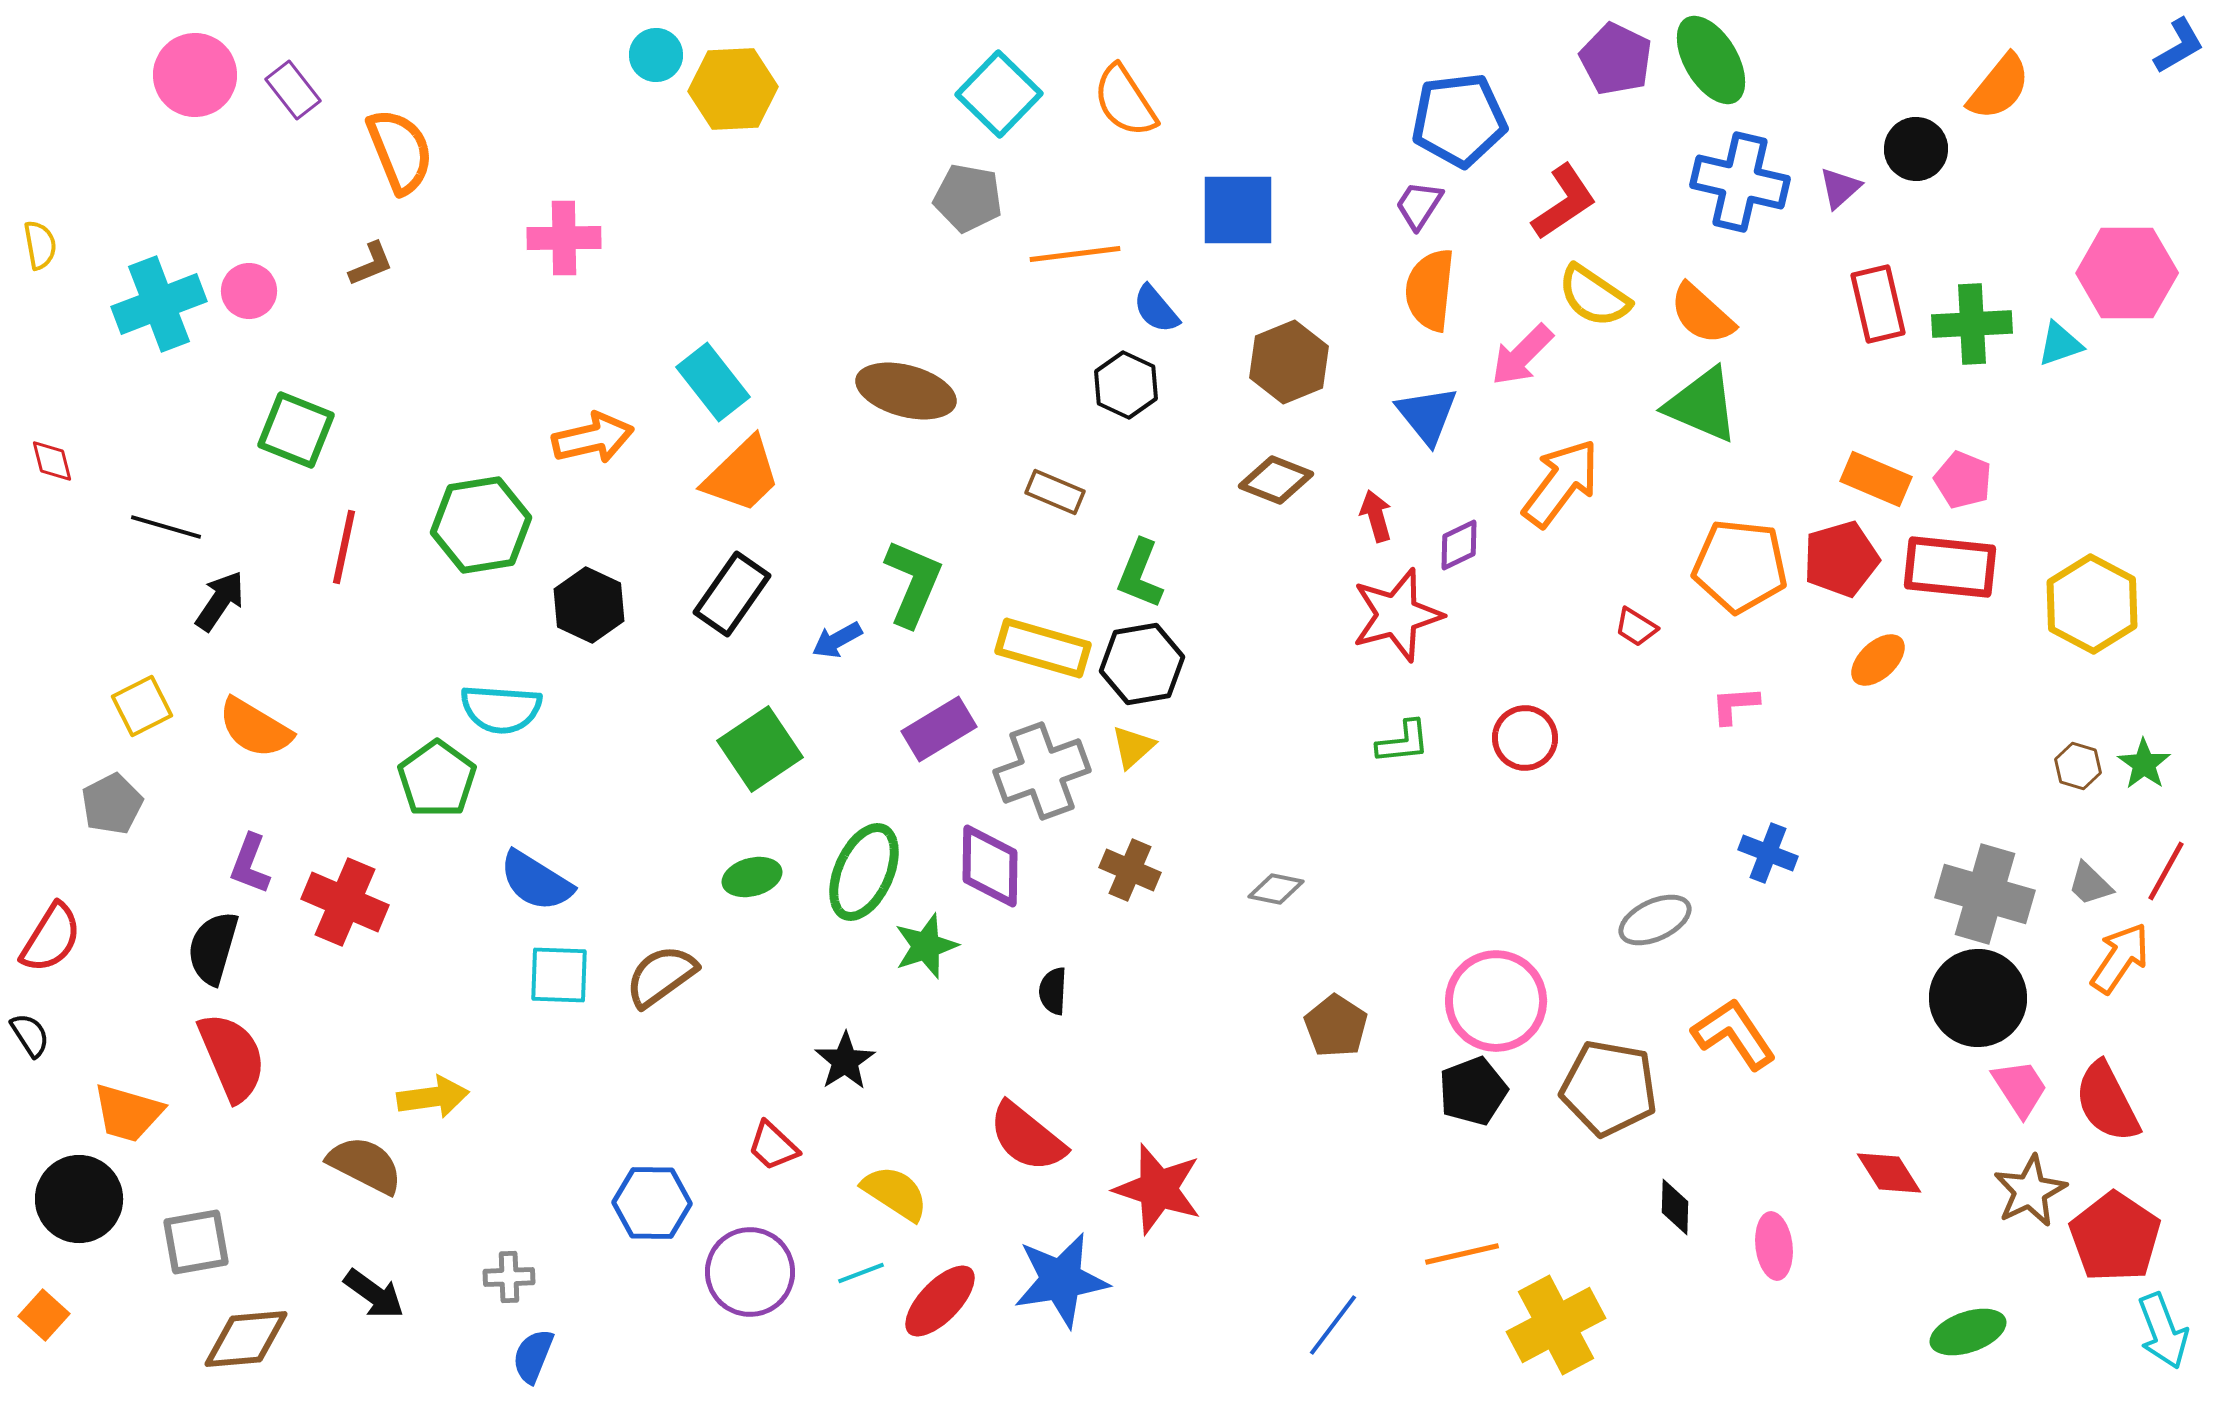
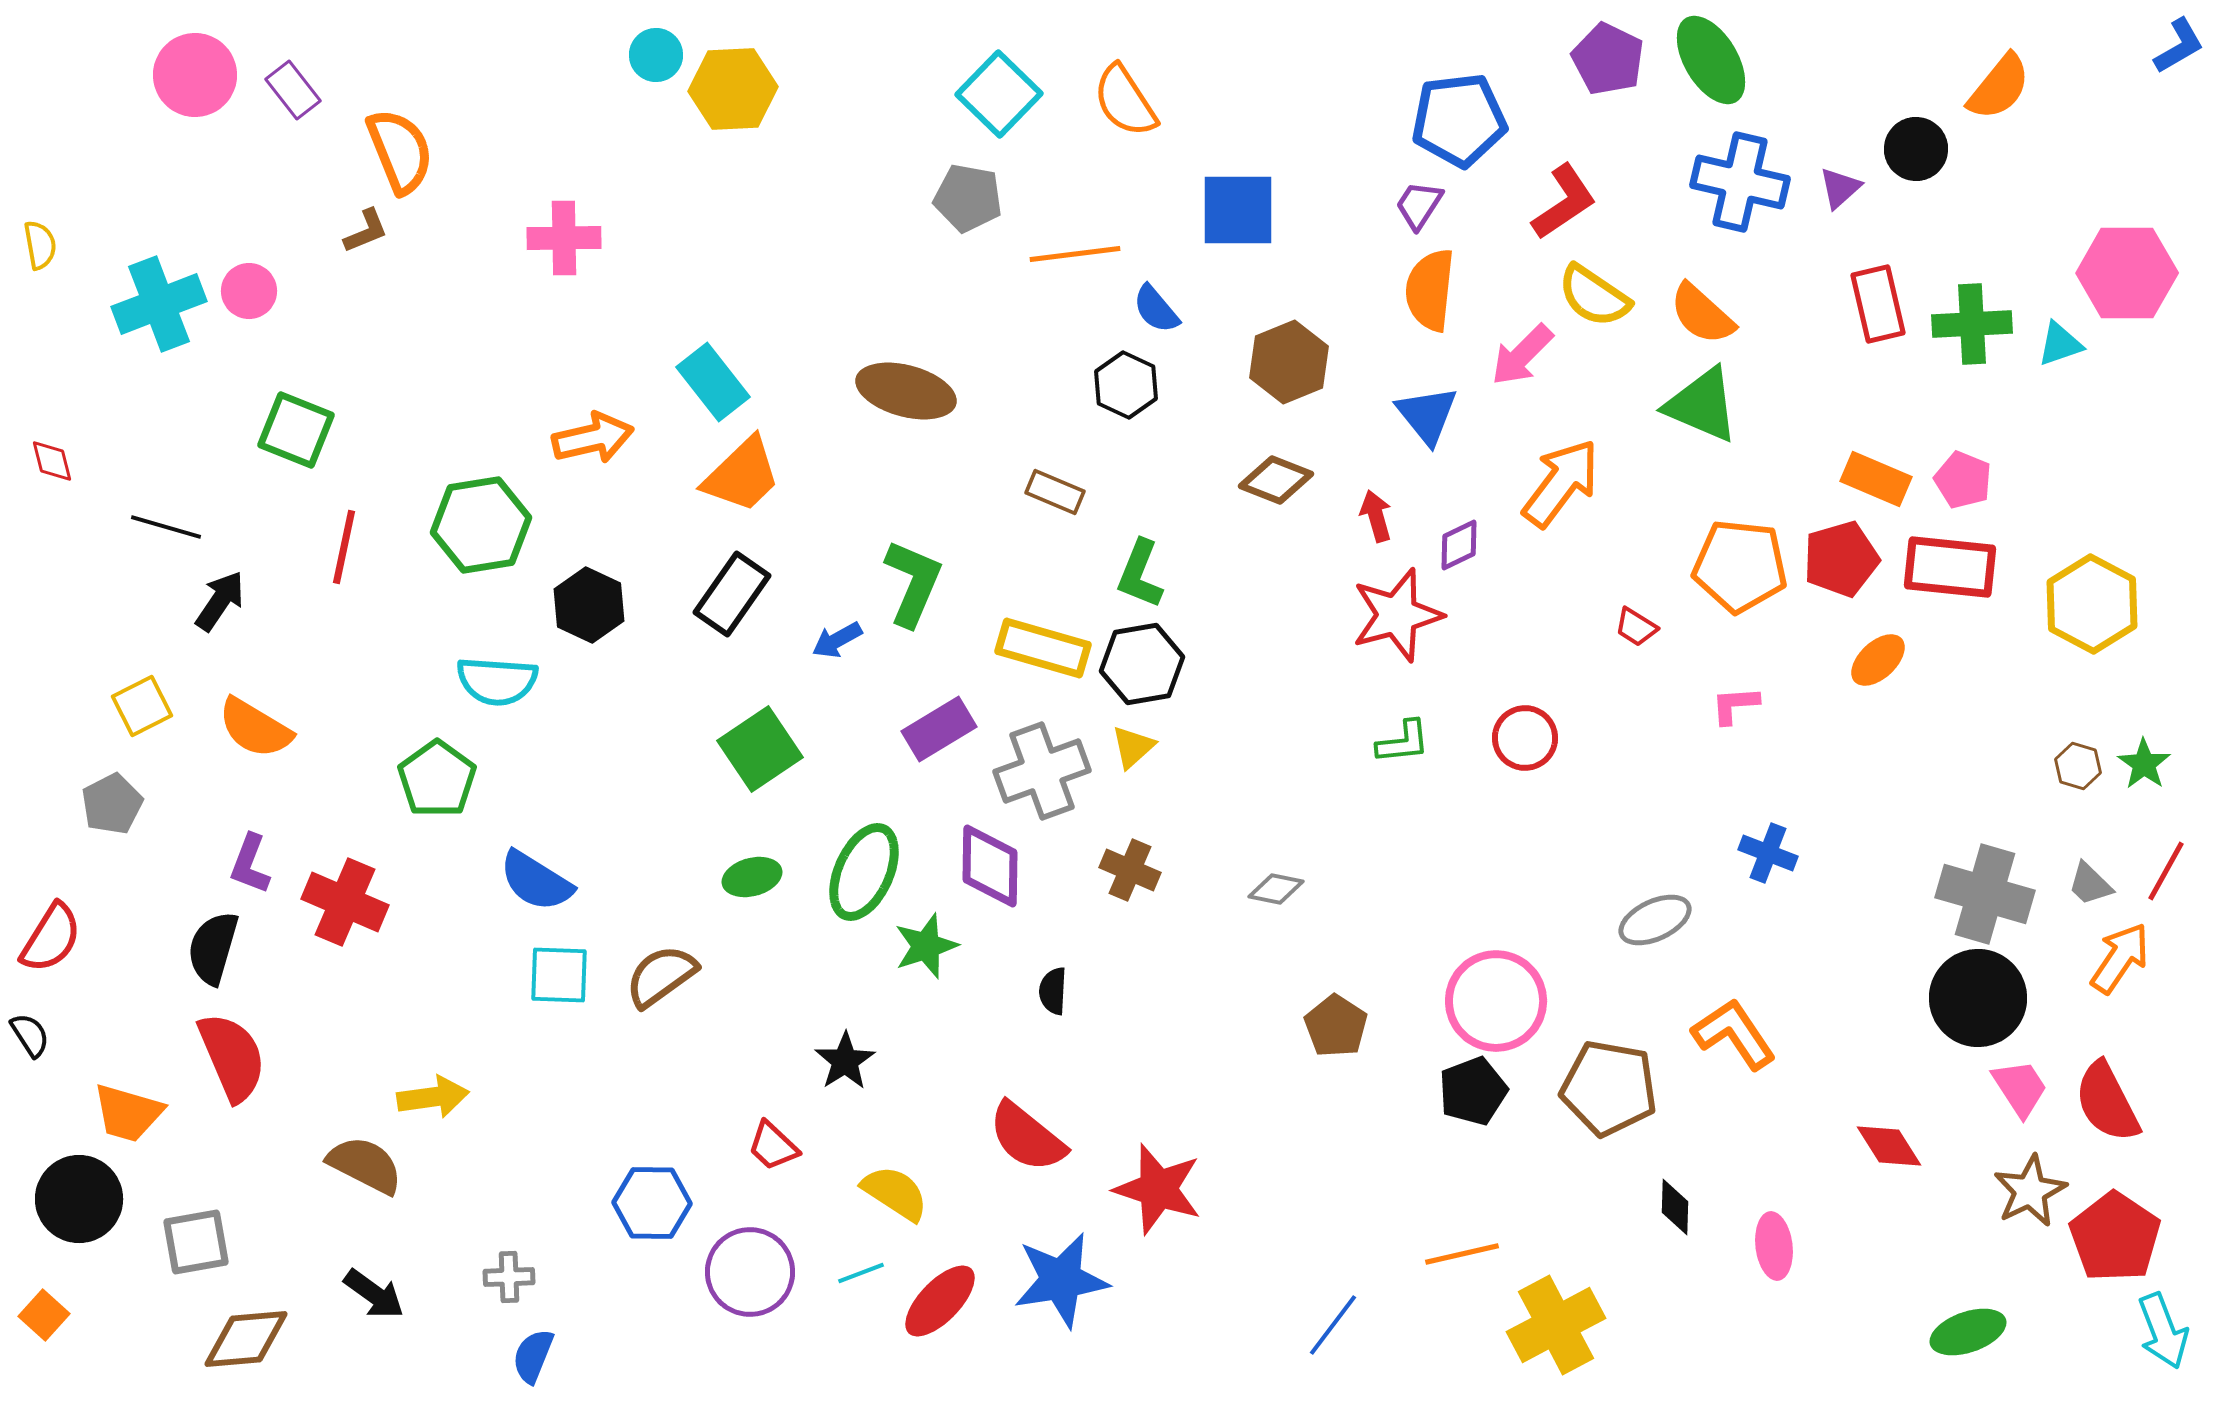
purple pentagon at (1616, 59): moved 8 px left
brown L-shape at (371, 264): moved 5 px left, 33 px up
cyan semicircle at (501, 709): moved 4 px left, 28 px up
red diamond at (1889, 1173): moved 27 px up
